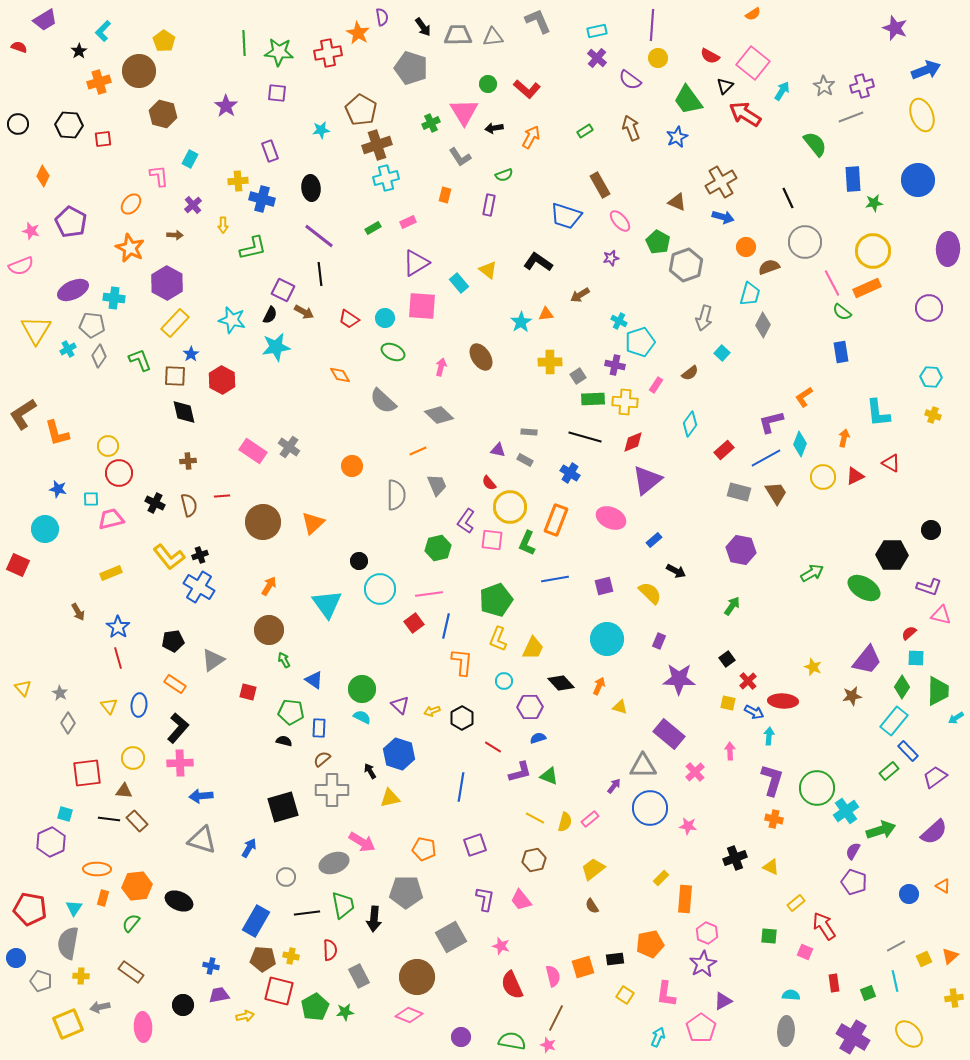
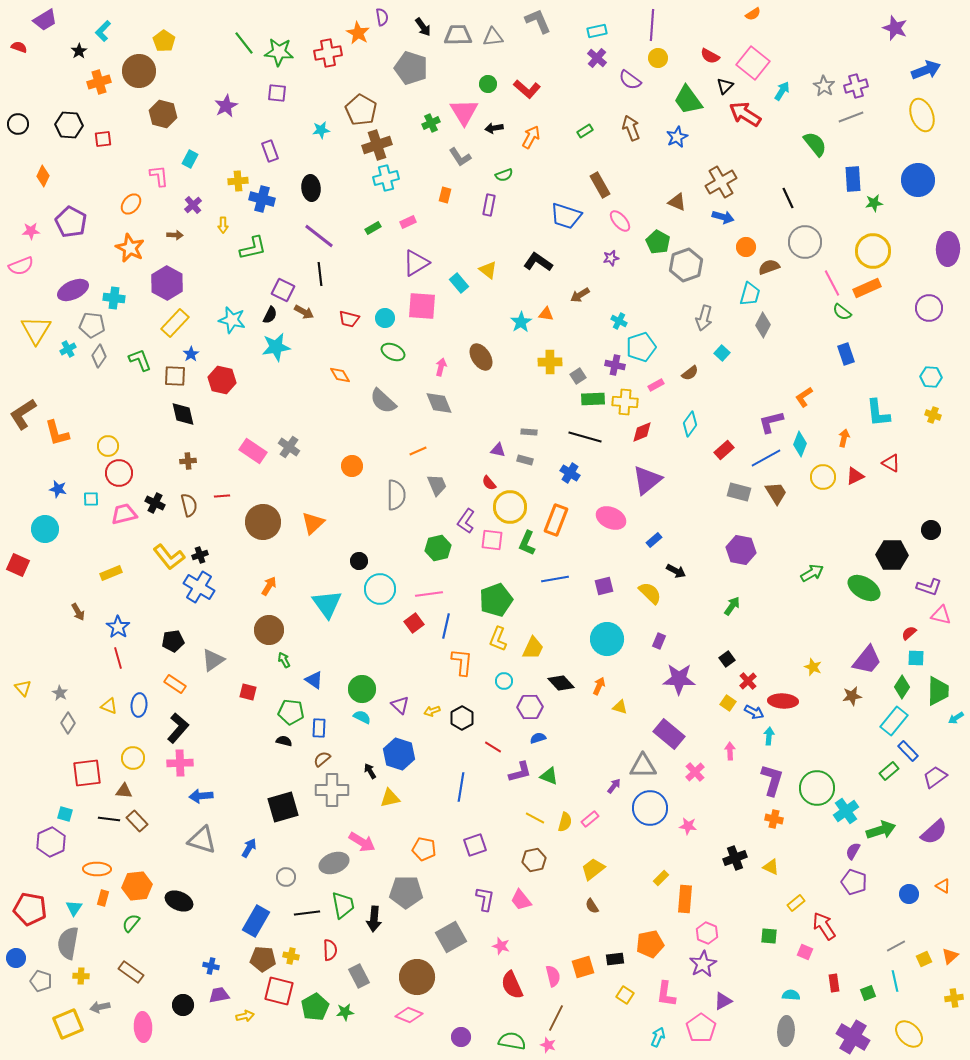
green line at (244, 43): rotated 35 degrees counterclockwise
purple cross at (862, 86): moved 6 px left
purple star at (226, 106): rotated 10 degrees clockwise
pink star at (31, 231): rotated 18 degrees counterclockwise
orange triangle at (546, 314): rotated 14 degrees clockwise
red trapezoid at (349, 319): rotated 20 degrees counterclockwise
cyan pentagon at (640, 342): moved 1 px right, 5 px down
blue rectangle at (841, 352): moved 5 px right, 2 px down; rotated 10 degrees counterclockwise
red hexagon at (222, 380): rotated 16 degrees counterclockwise
pink rectangle at (656, 385): rotated 28 degrees clockwise
black diamond at (184, 412): moved 1 px left, 2 px down
gray diamond at (439, 415): moved 12 px up; rotated 24 degrees clockwise
red diamond at (633, 442): moved 9 px right, 10 px up
gray rectangle at (525, 460): rotated 14 degrees counterclockwise
pink trapezoid at (111, 519): moved 13 px right, 5 px up
yellow square at (728, 703): rotated 21 degrees clockwise
yellow triangle at (109, 706): rotated 30 degrees counterclockwise
